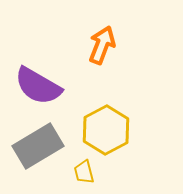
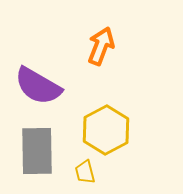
orange arrow: moved 1 px left, 1 px down
gray rectangle: moved 1 px left, 5 px down; rotated 60 degrees counterclockwise
yellow trapezoid: moved 1 px right
